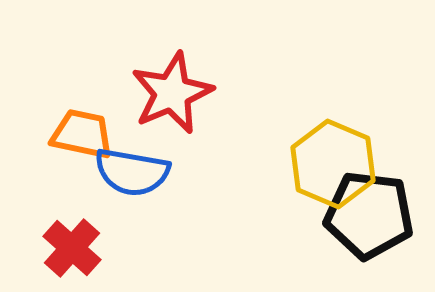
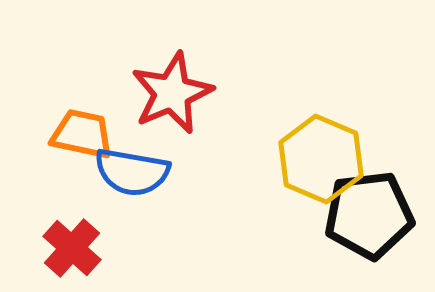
yellow hexagon: moved 12 px left, 5 px up
black pentagon: rotated 14 degrees counterclockwise
